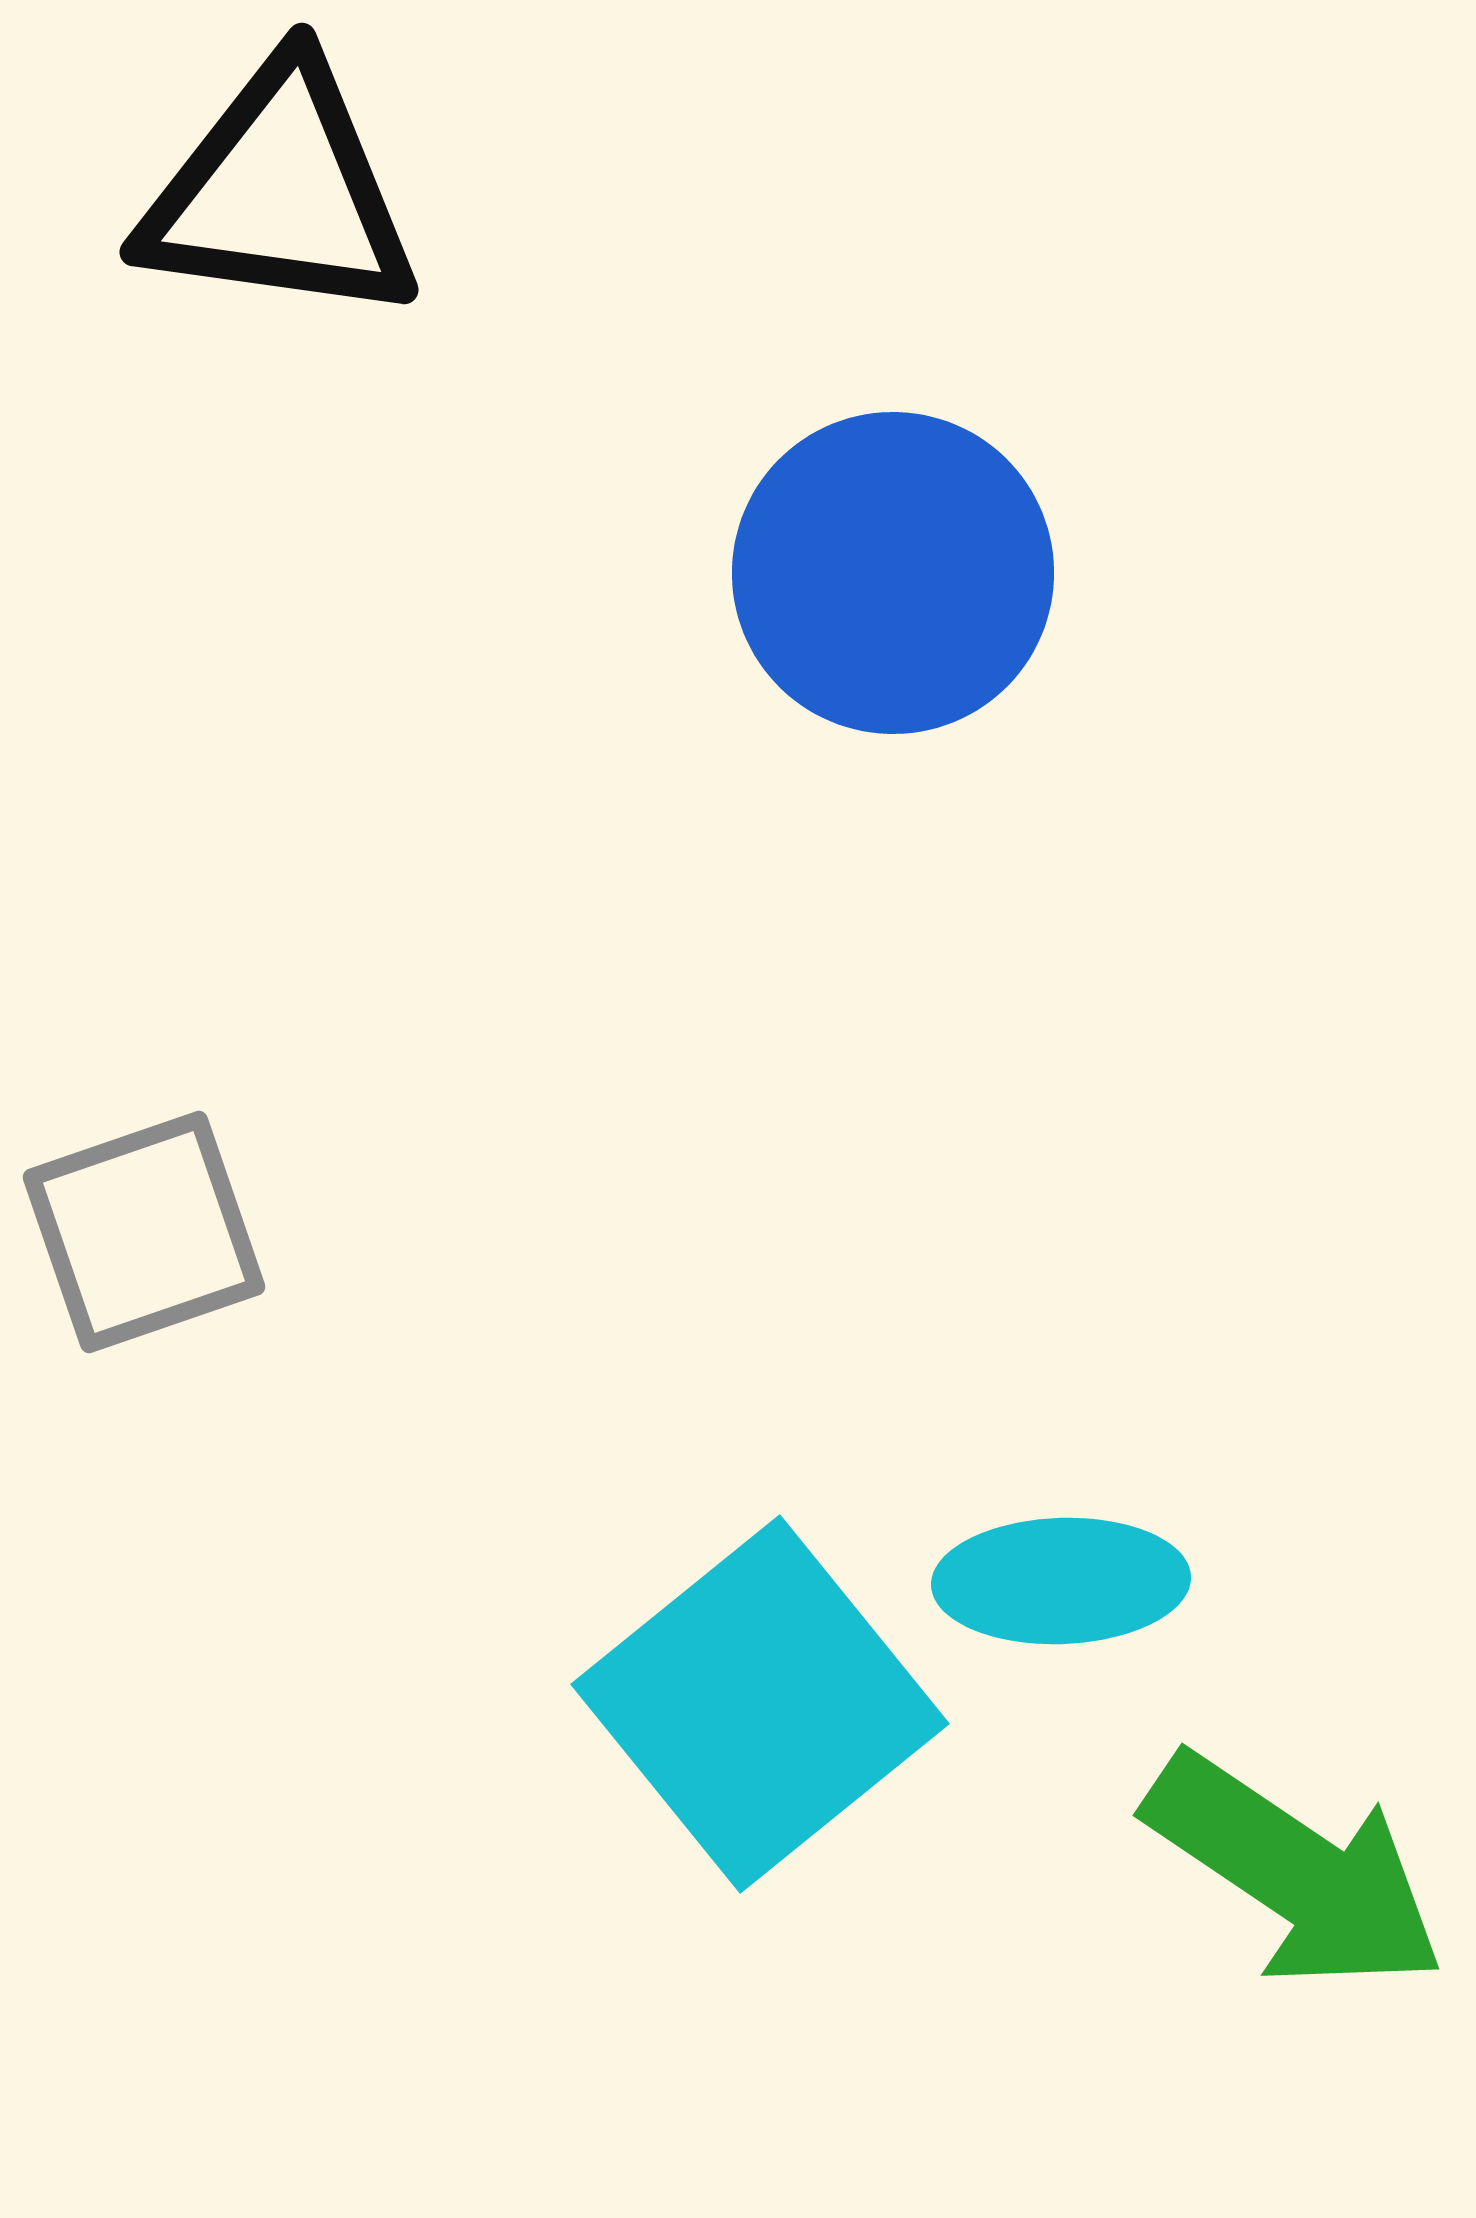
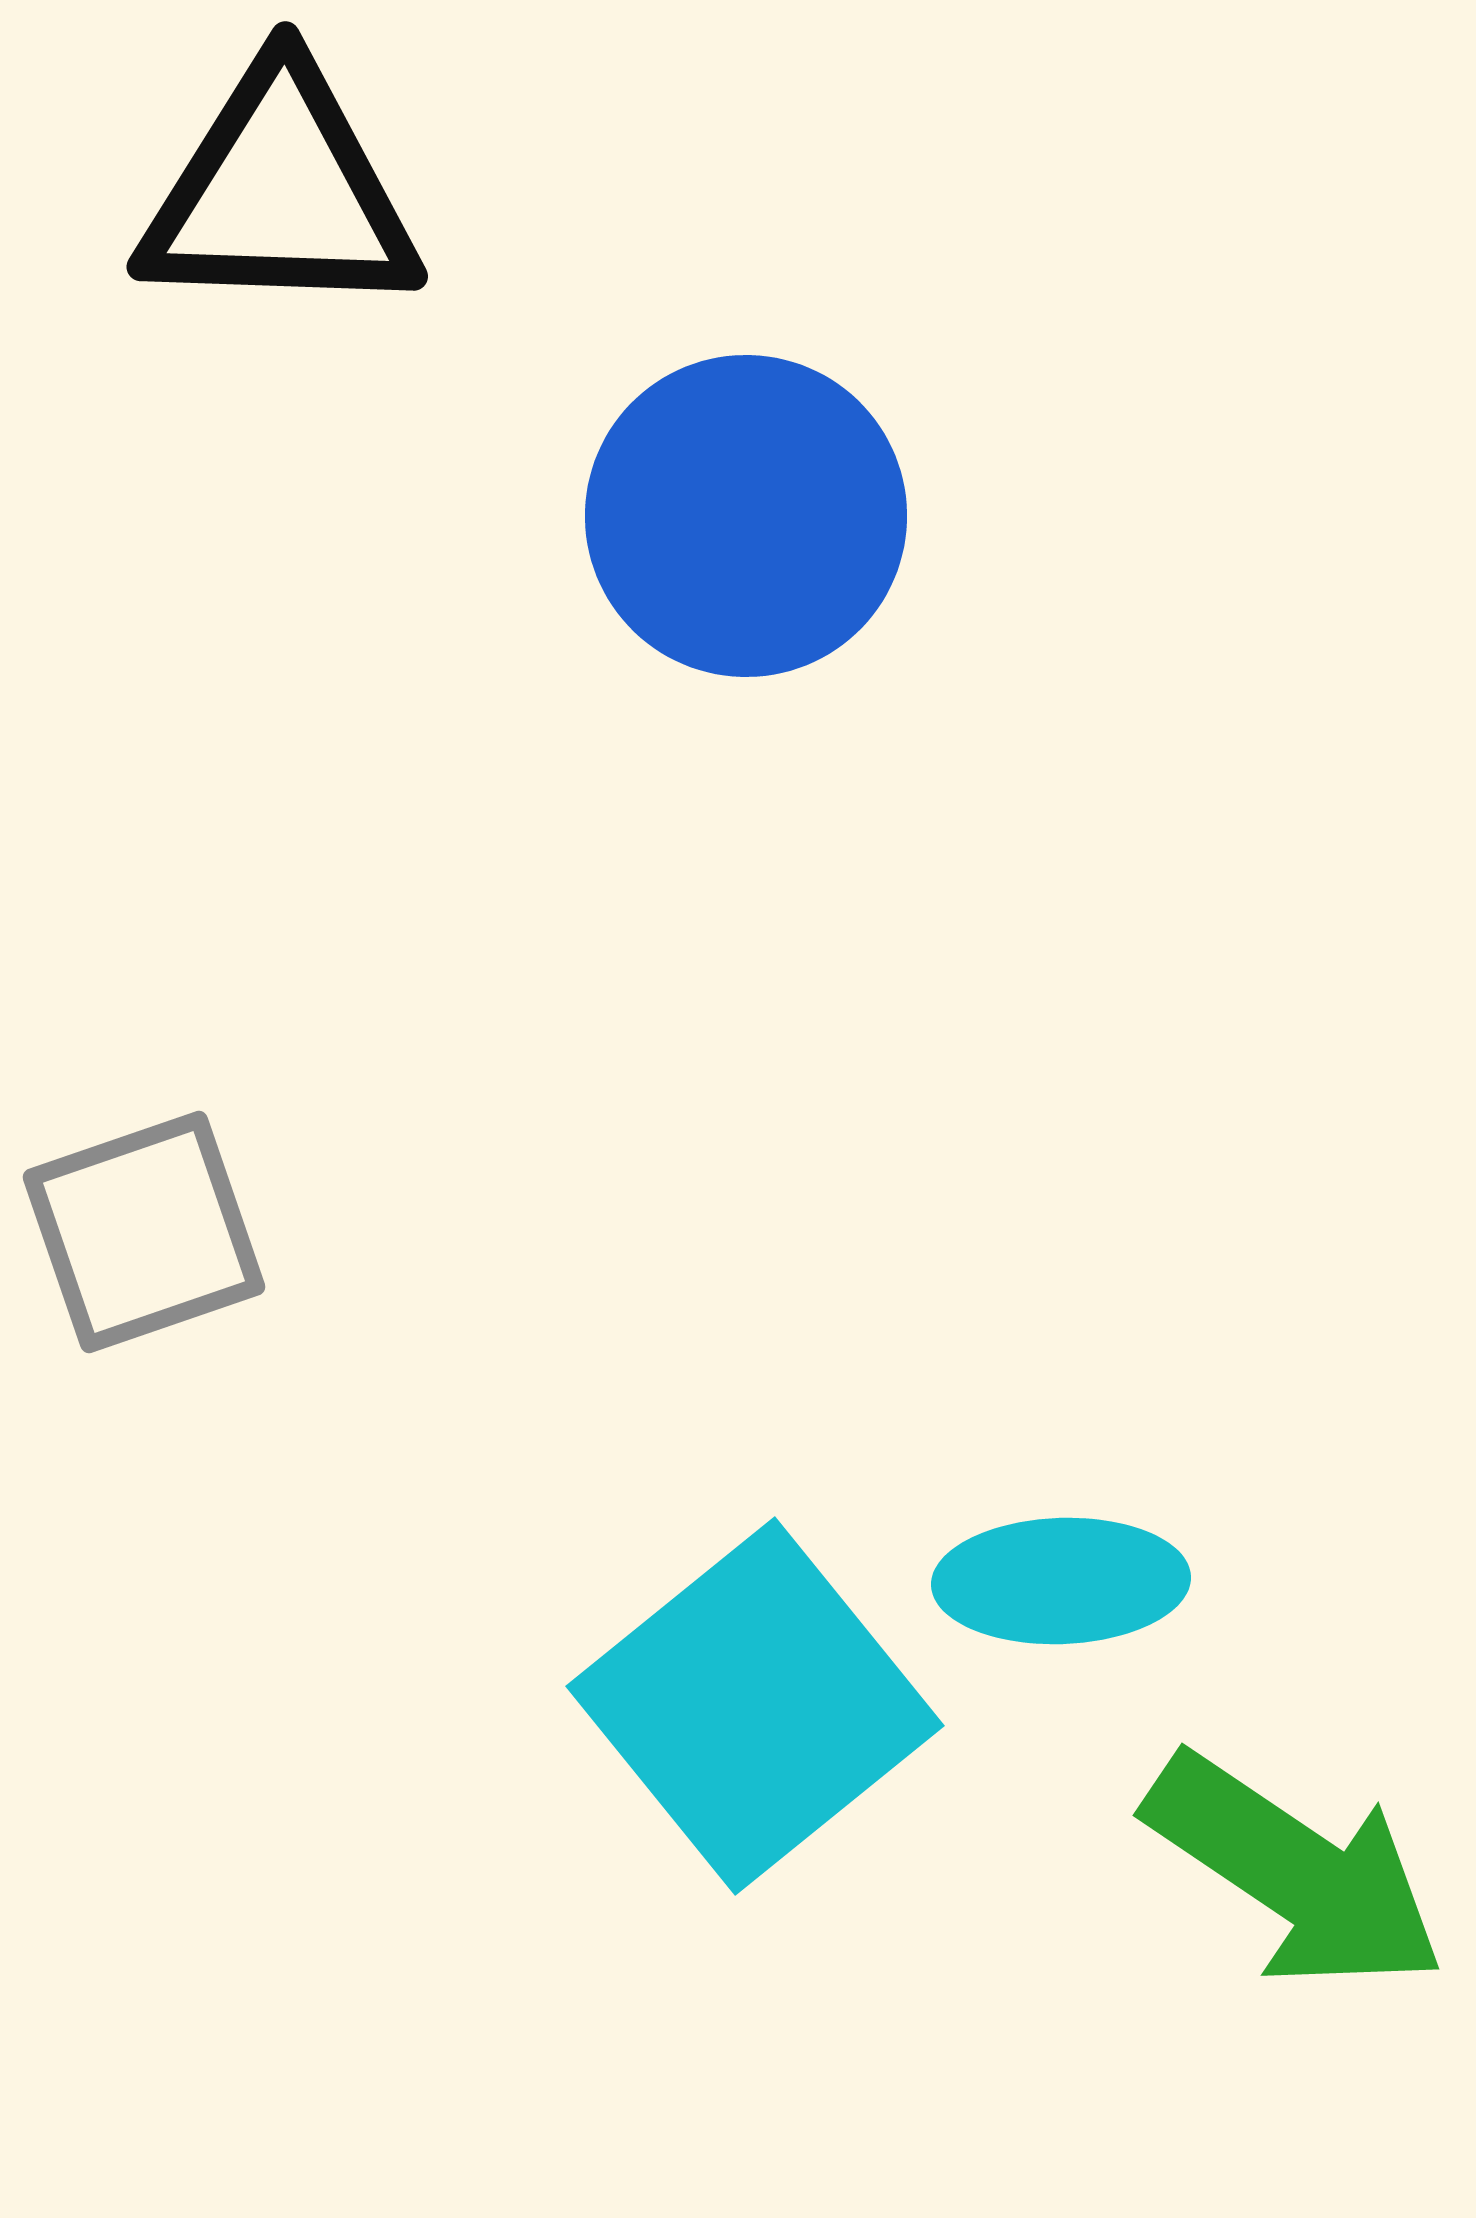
black triangle: rotated 6 degrees counterclockwise
blue circle: moved 147 px left, 57 px up
cyan square: moved 5 px left, 2 px down
